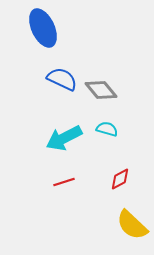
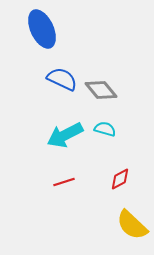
blue ellipse: moved 1 px left, 1 px down
cyan semicircle: moved 2 px left
cyan arrow: moved 1 px right, 3 px up
